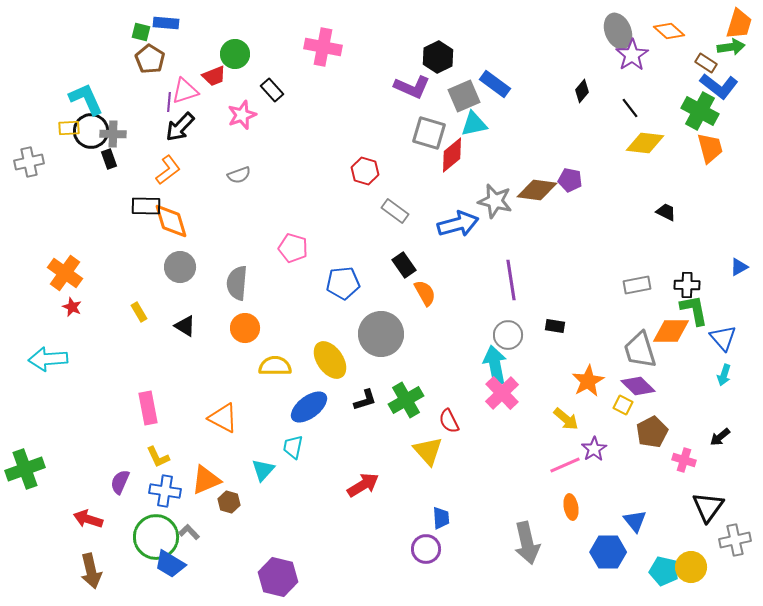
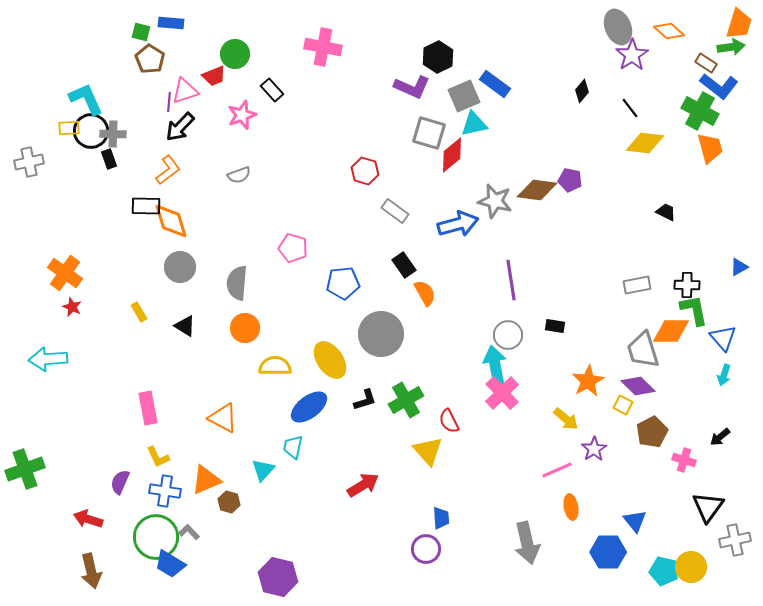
blue rectangle at (166, 23): moved 5 px right
gray ellipse at (618, 31): moved 4 px up
gray trapezoid at (640, 350): moved 3 px right
pink line at (565, 465): moved 8 px left, 5 px down
